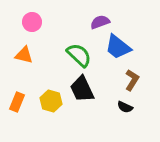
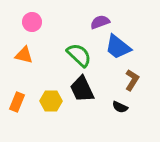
yellow hexagon: rotated 15 degrees counterclockwise
black semicircle: moved 5 px left
